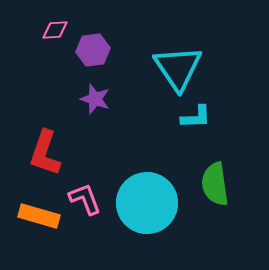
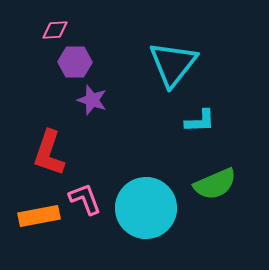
purple hexagon: moved 18 px left, 12 px down; rotated 8 degrees clockwise
cyan triangle: moved 5 px left, 4 px up; rotated 12 degrees clockwise
purple star: moved 3 px left, 1 px down
cyan L-shape: moved 4 px right, 4 px down
red L-shape: moved 4 px right
green semicircle: rotated 105 degrees counterclockwise
cyan circle: moved 1 px left, 5 px down
orange rectangle: rotated 27 degrees counterclockwise
